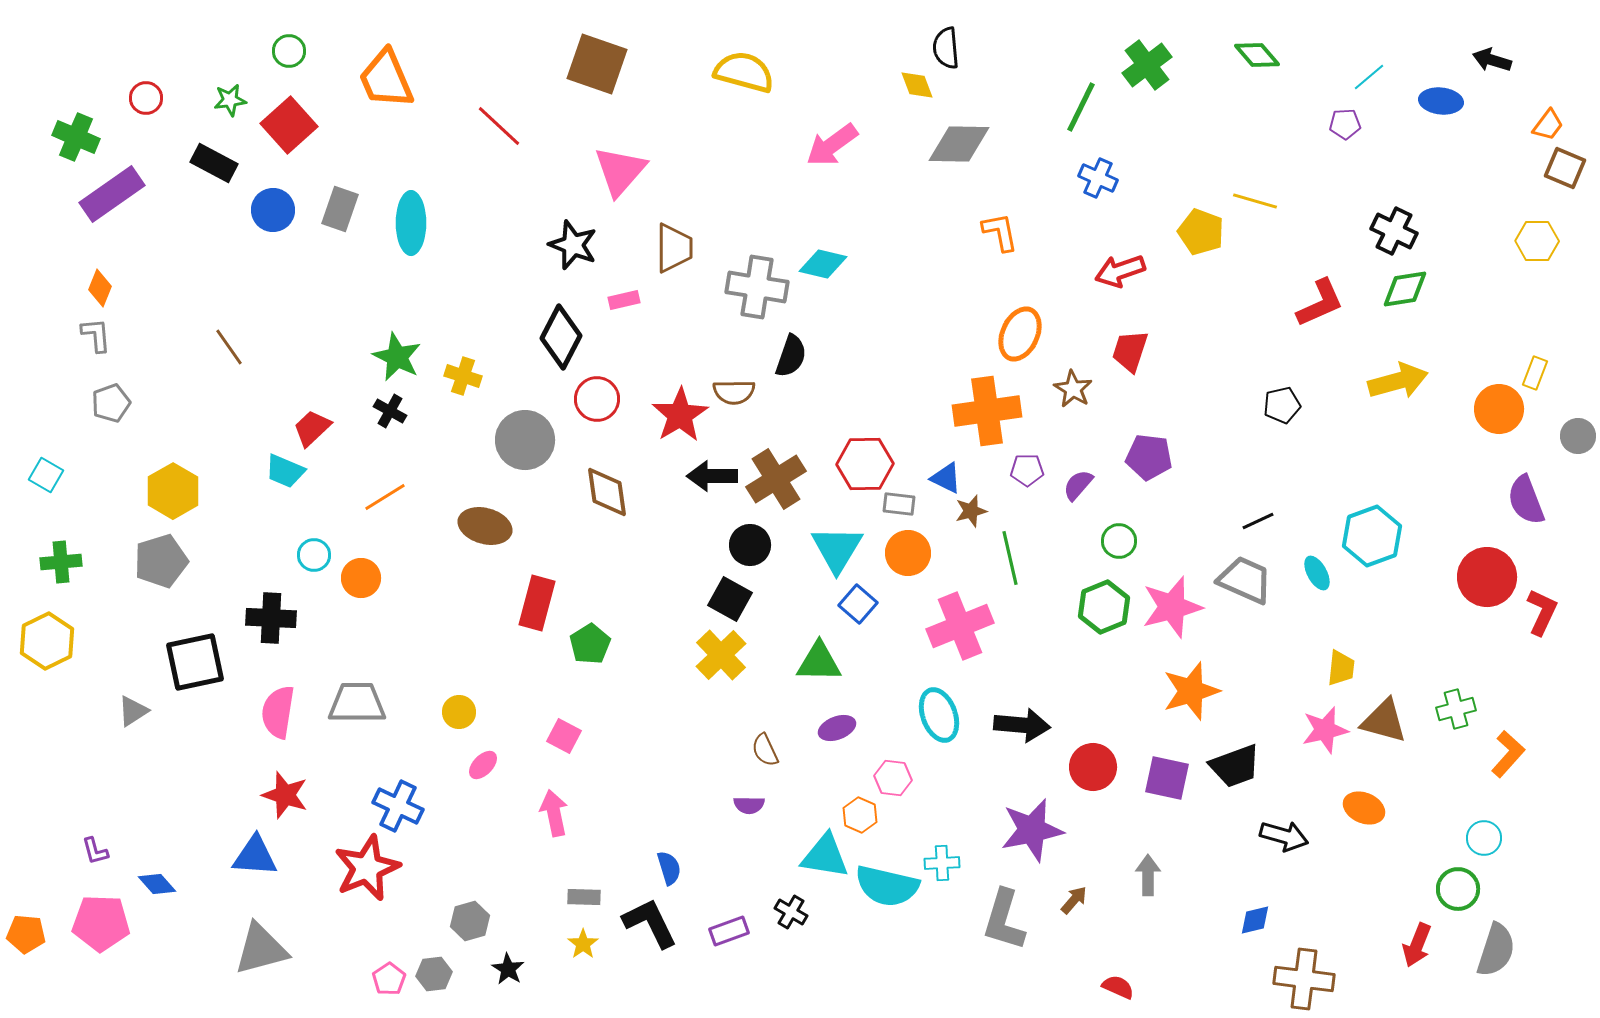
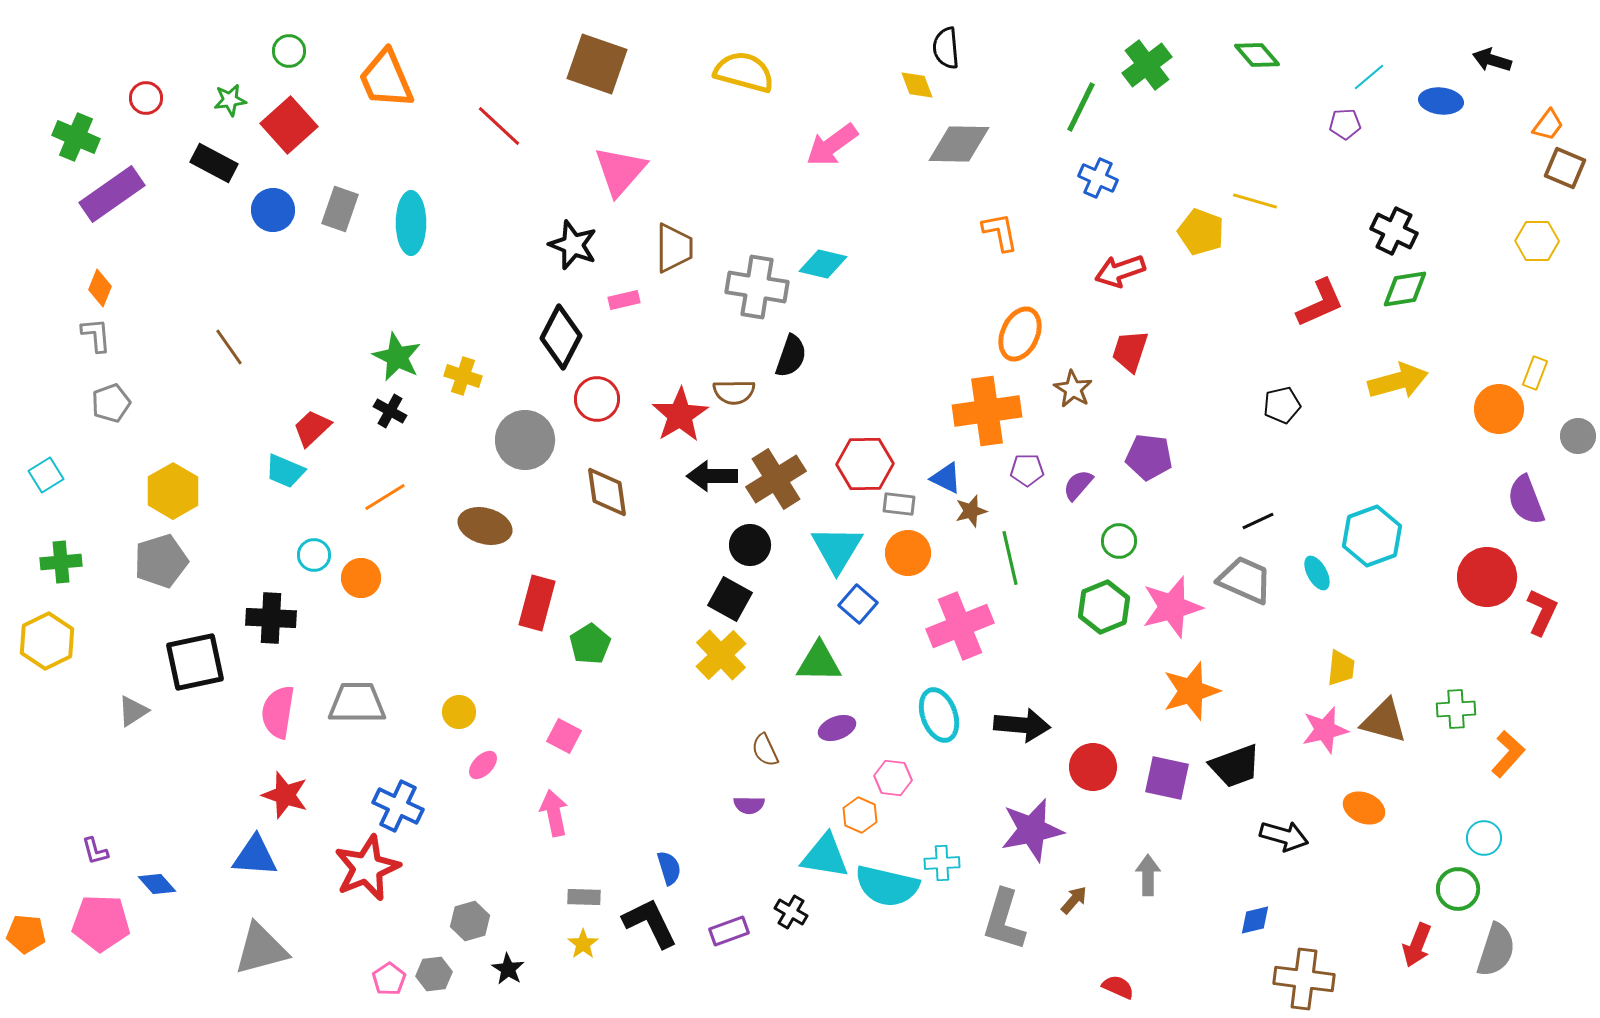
cyan square at (46, 475): rotated 28 degrees clockwise
green cross at (1456, 709): rotated 12 degrees clockwise
